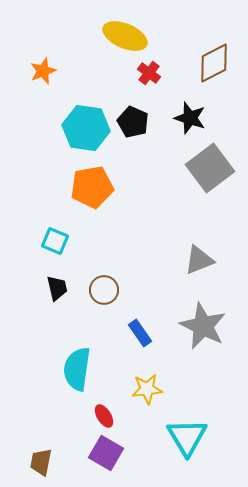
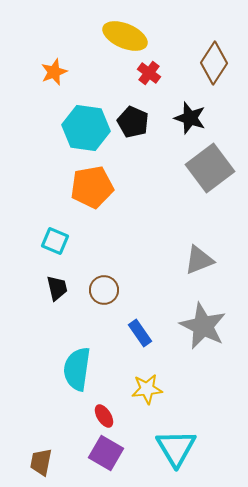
brown diamond: rotated 30 degrees counterclockwise
orange star: moved 11 px right, 1 px down
cyan triangle: moved 11 px left, 11 px down
